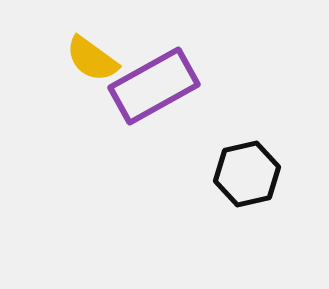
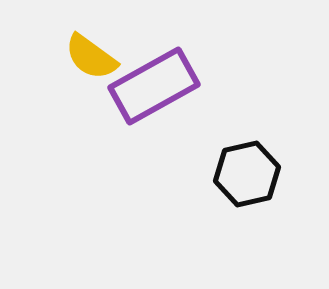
yellow semicircle: moved 1 px left, 2 px up
